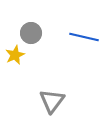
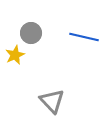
gray triangle: rotated 20 degrees counterclockwise
